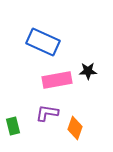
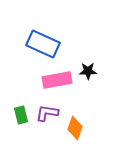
blue rectangle: moved 2 px down
green rectangle: moved 8 px right, 11 px up
